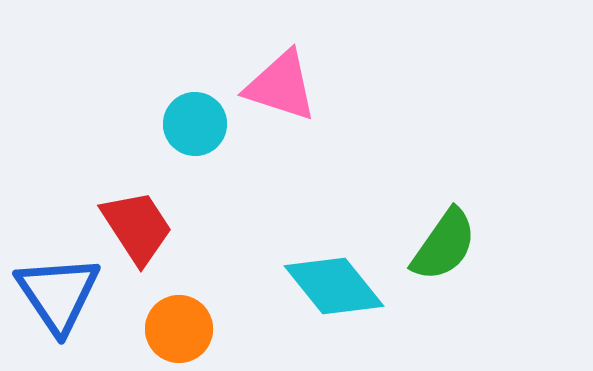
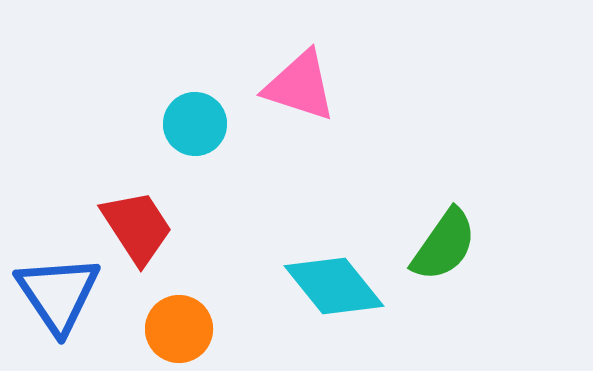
pink triangle: moved 19 px right
